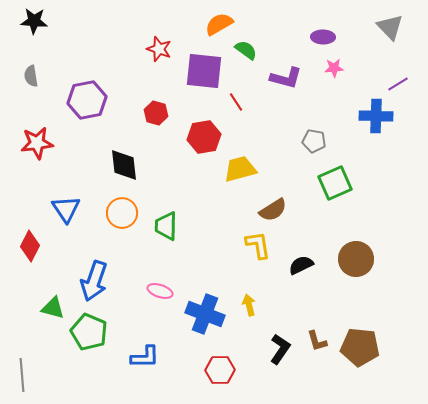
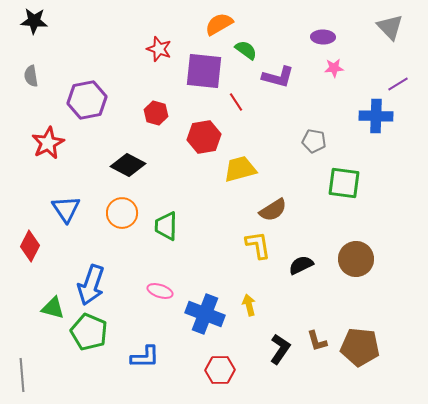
purple L-shape at (286, 78): moved 8 px left, 1 px up
red star at (37, 143): moved 11 px right; rotated 20 degrees counterclockwise
black diamond at (124, 165): moved 4 px right; rotated 56 degrees counterclockwise
green square at (335, 183): moved 9 px right; rotated 32 degrees clockwise
blue arrow at (94, 281): moved 3 px left, 4 px down
